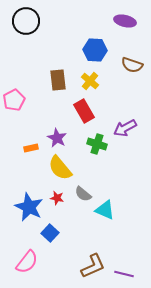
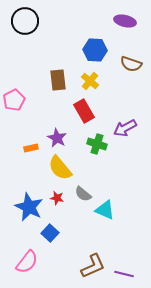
black circle: moved 1 px left
brown semicircle: moved 1 px left, 1 px up
